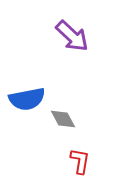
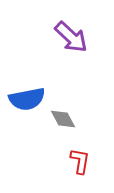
purple arrow: moved 1 px left, 1 px down
